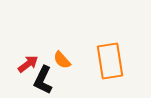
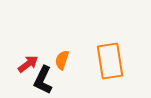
orange semicircle: rotated 60 degrees clockwise
